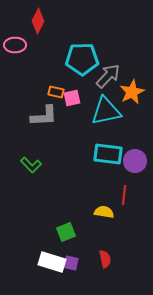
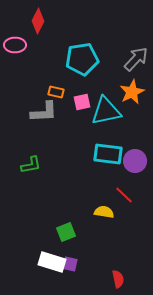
cyan pentagon: rotated 8 degrees counterclockwise
gray arrow: moved 28 px right, 17 px up
pink square: moved 10 px right, 4 px down
gray L-shape: moved 4 px up
green L-shape: rotated 55 degrees counterclockwise
red line: rotated 54 degrees counterclockwise
red semicircle: moved 13 px right, 20 px down
purple square: moved 1 px left, 1 px down
